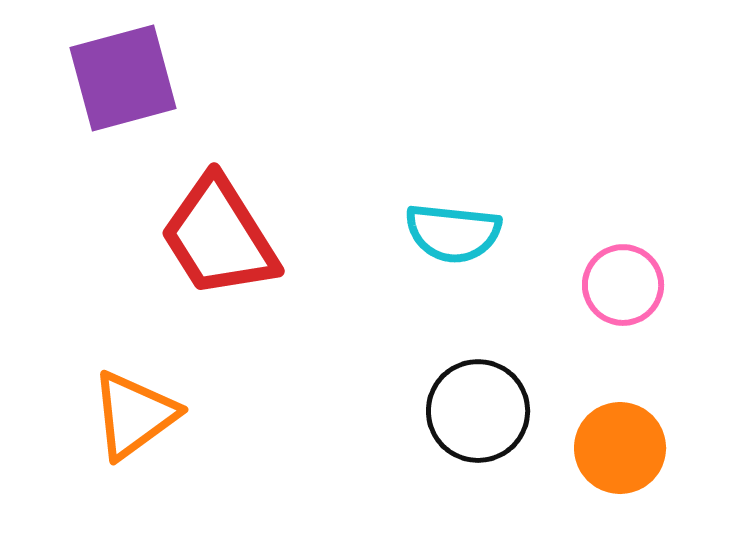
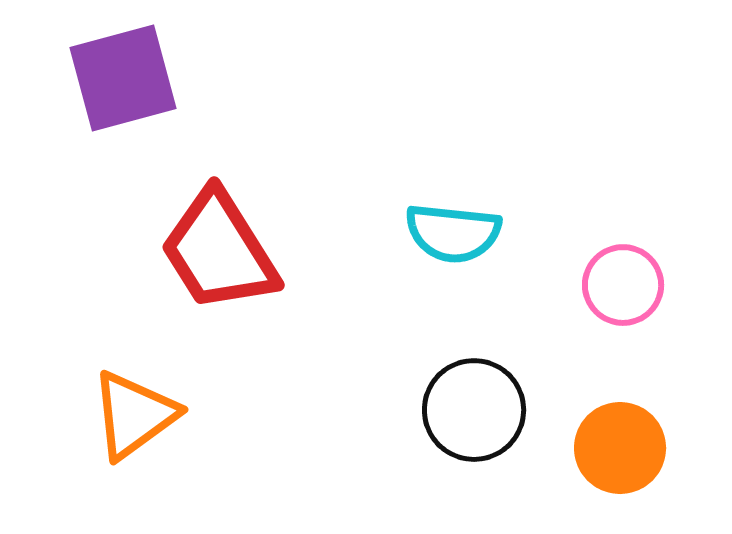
red trapezoid: moved 14 px down
black circle: moved 4 px left, 1 px up
